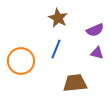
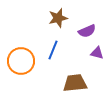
brown star: rotated 30 degrees clockwise
purple semicircle: moved 8 px left, 1 px down
blue line: moved 3 px left, 1 px down
